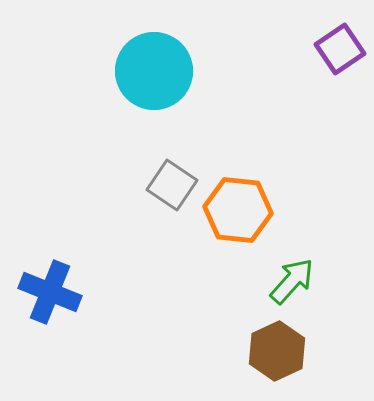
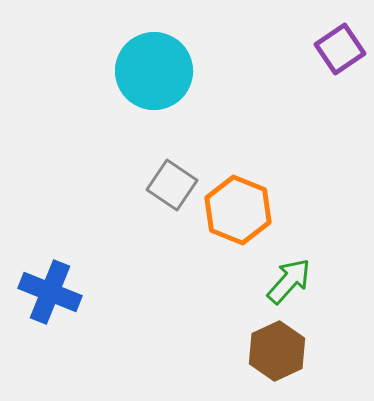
orange hexagon: rotated 16 degrees clockwise
green arrow: moved 3 px left
